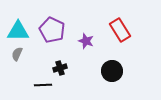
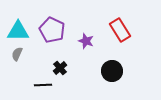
black cross: rotated 24 degrees counterclockwise
